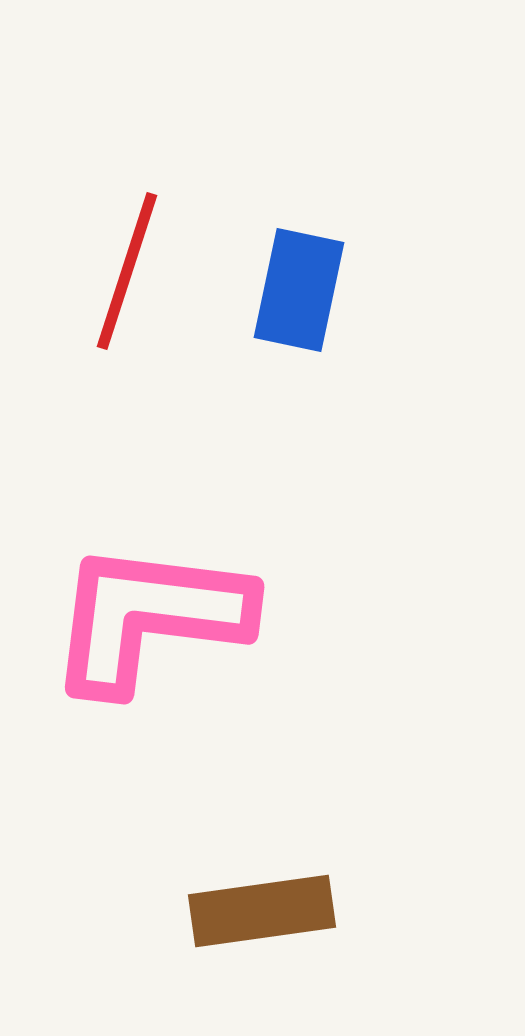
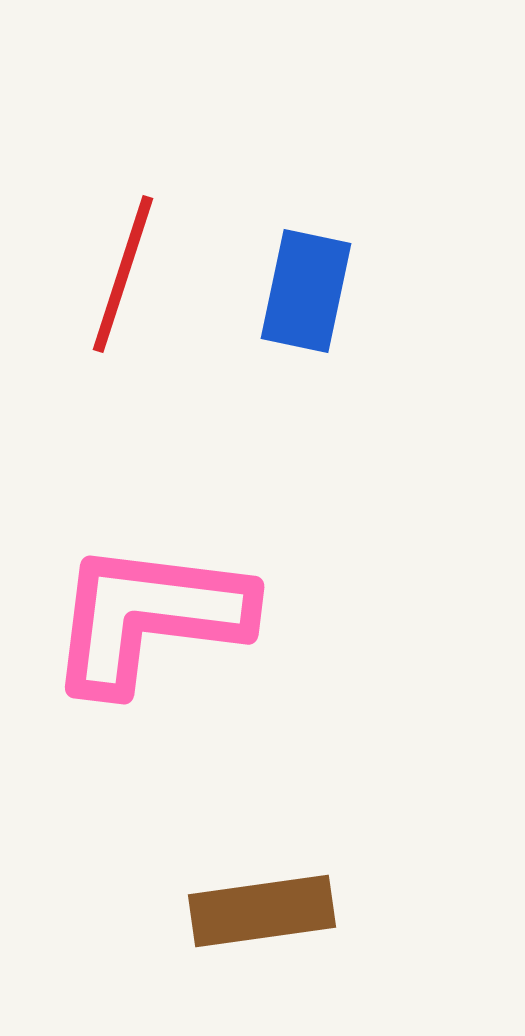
red line: moved 4 px left, 3 px down
blue rectangle: moved 7 px right, 1 px down
